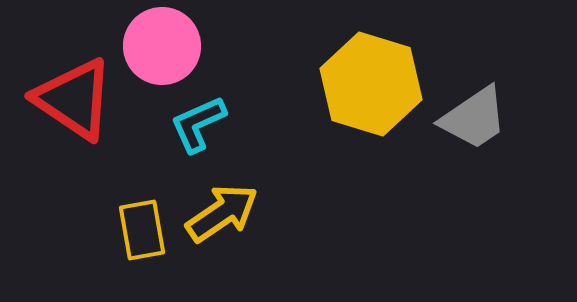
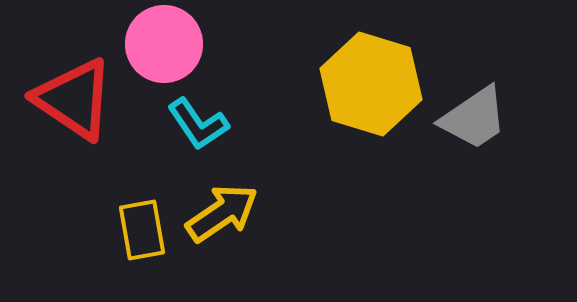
pink circle: moved 2 px right, 2 px up
cyan L-shape: rotated 100 degrees counterclockwise
